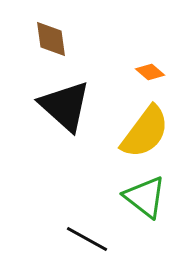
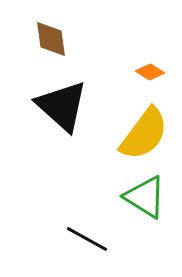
orange diamond: rotated 8 degrees counterclockwise
black triangle: moved 3 px left
yellow semicircle: moved 1 px left, 2 px down
green triangle: rotated 6 degrees counterclockwise
